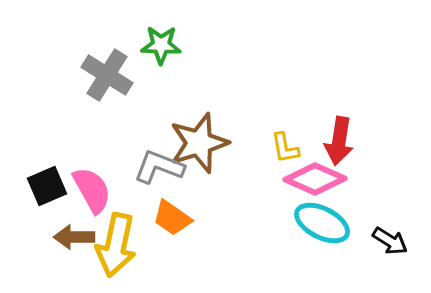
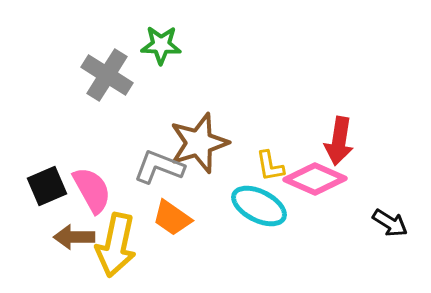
yellow L-shape: moved 15 px left, 18 px down
cyan ellipse: moved 63 px left, 17 px up
black arrow: moved 18 px up
